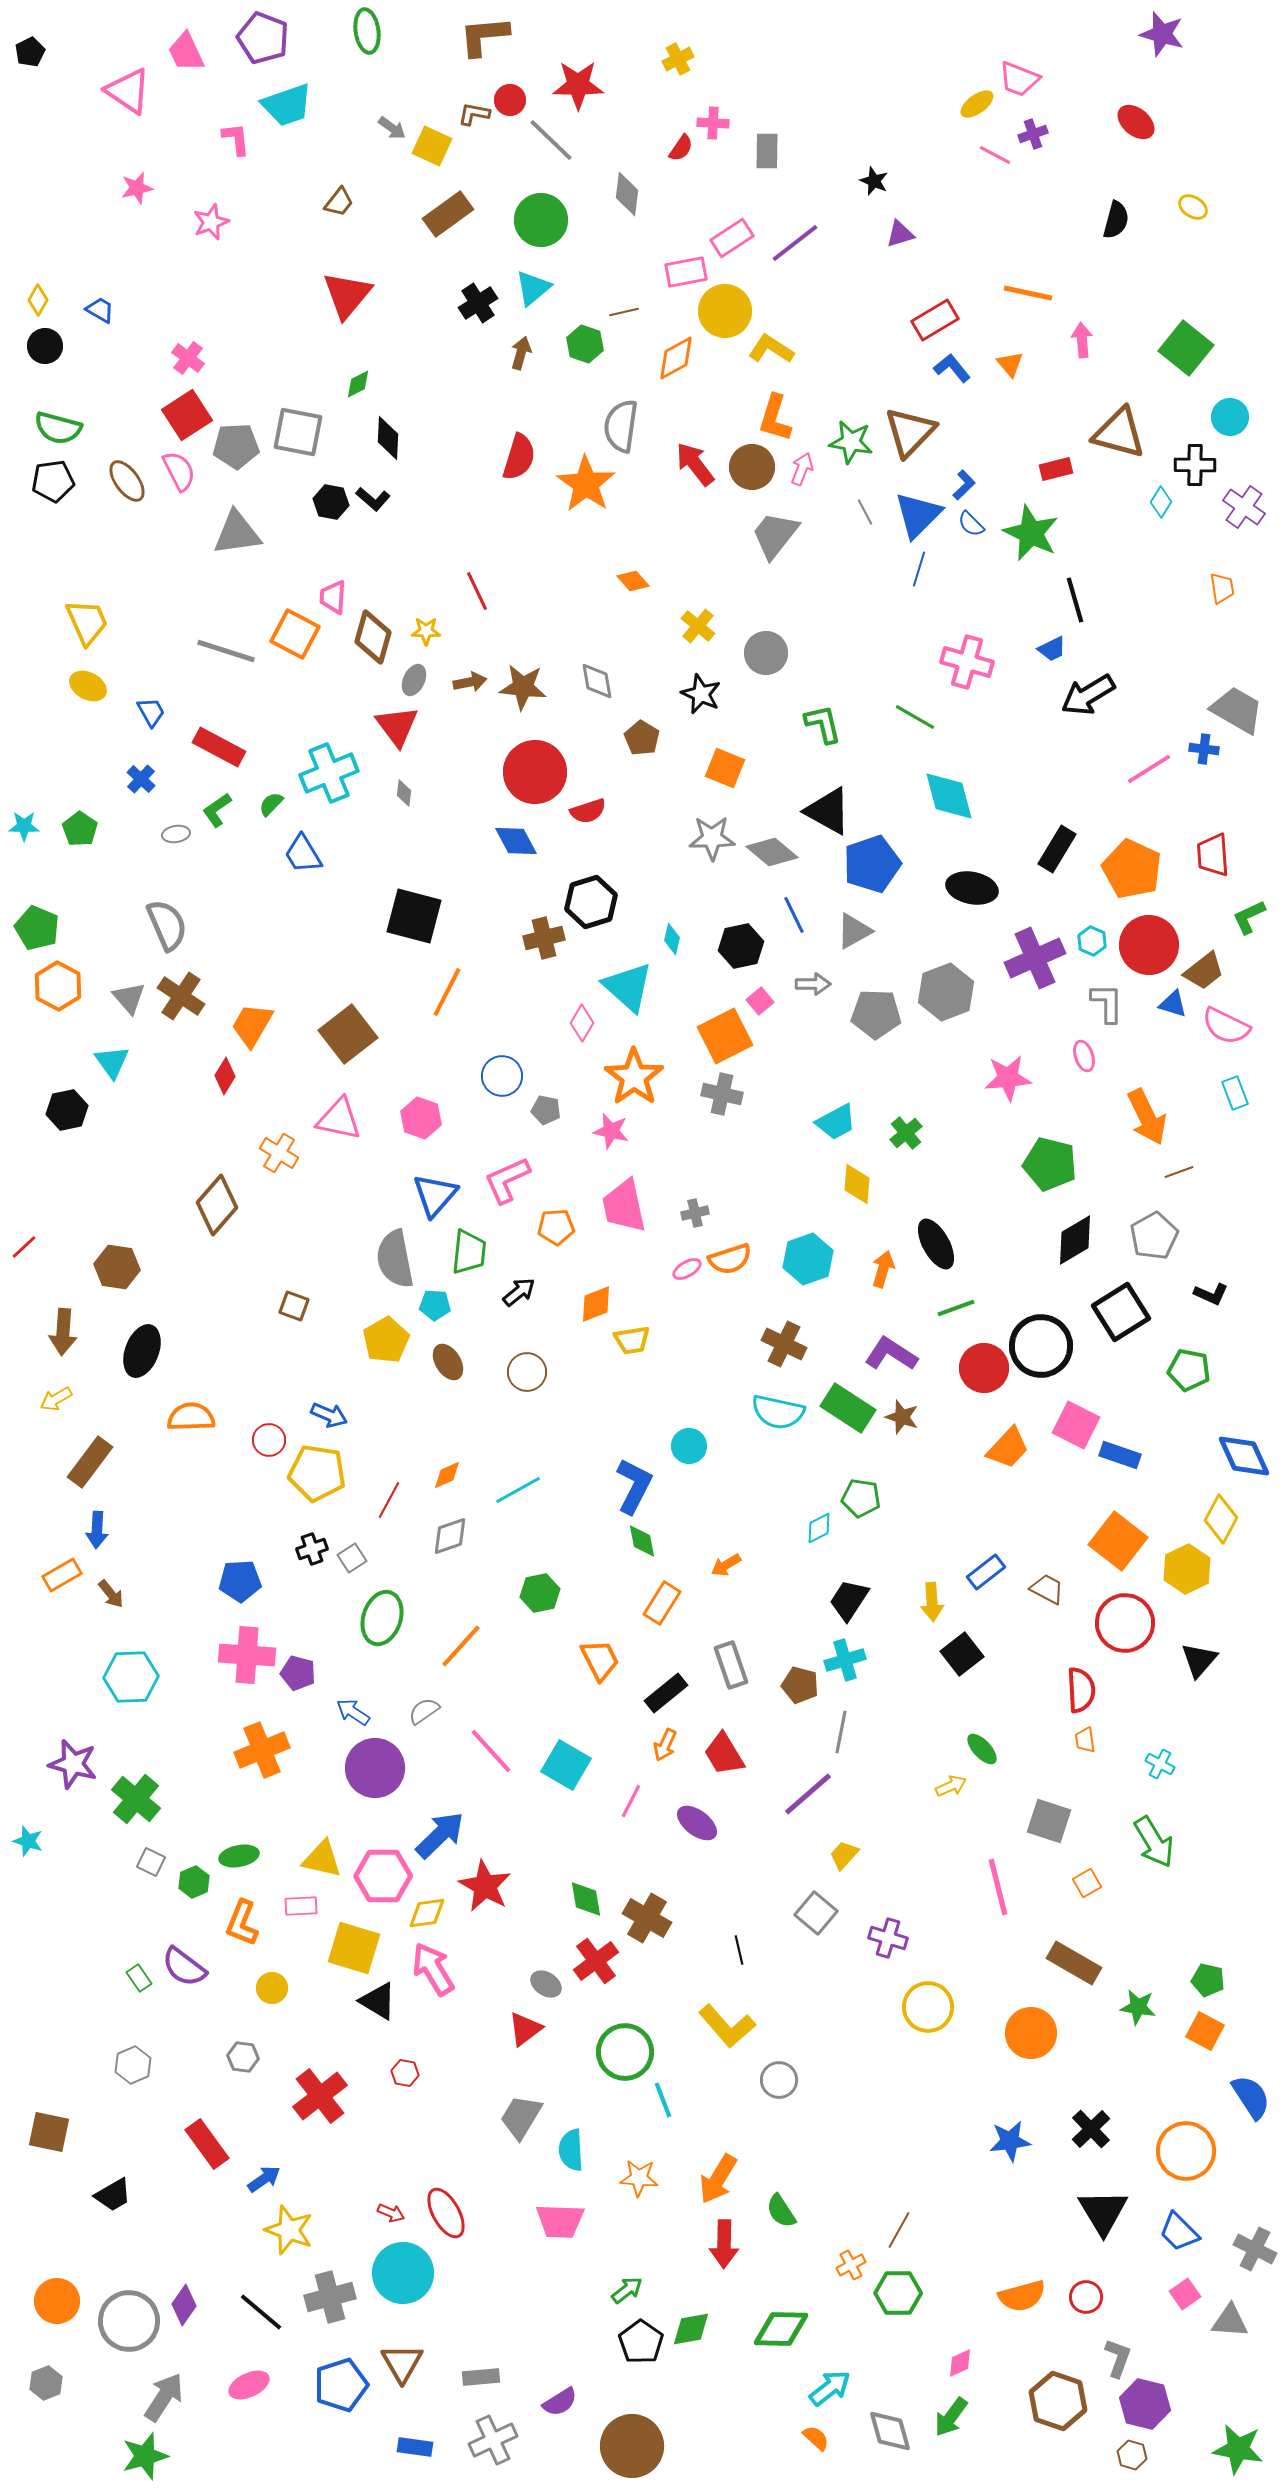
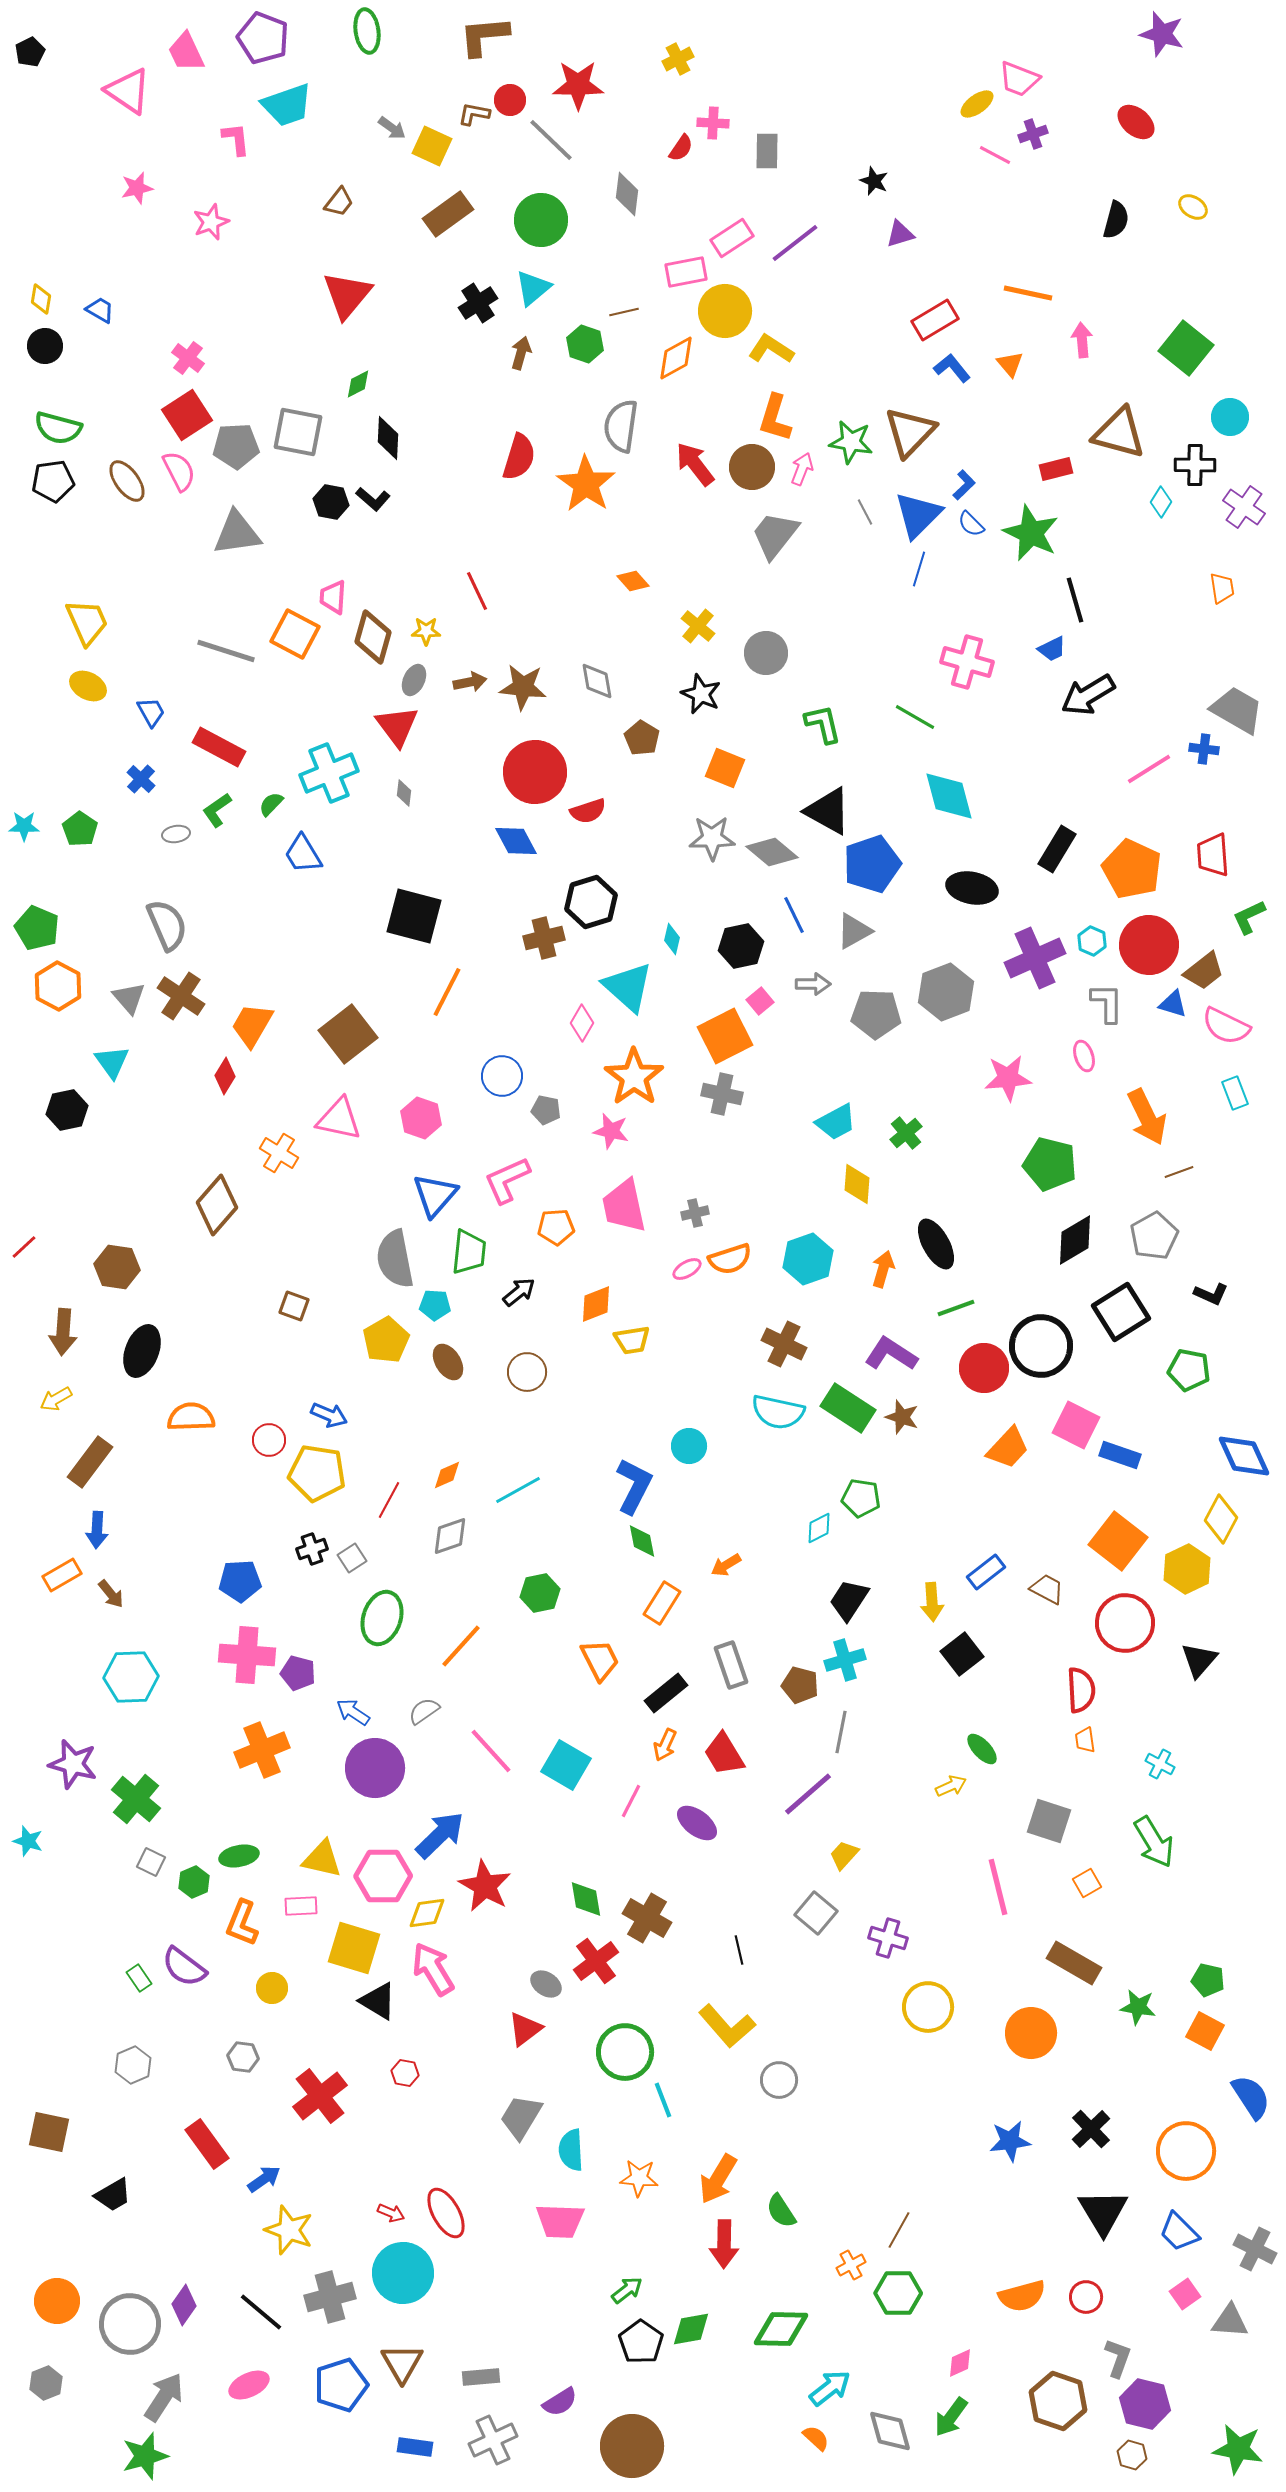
yellow diamond at (38, 300): moved 3 px right, 1 px up; rotated 20 degrees counterclockwise
gray circle at (129, 2321): moved 1 px right, 3 px down
